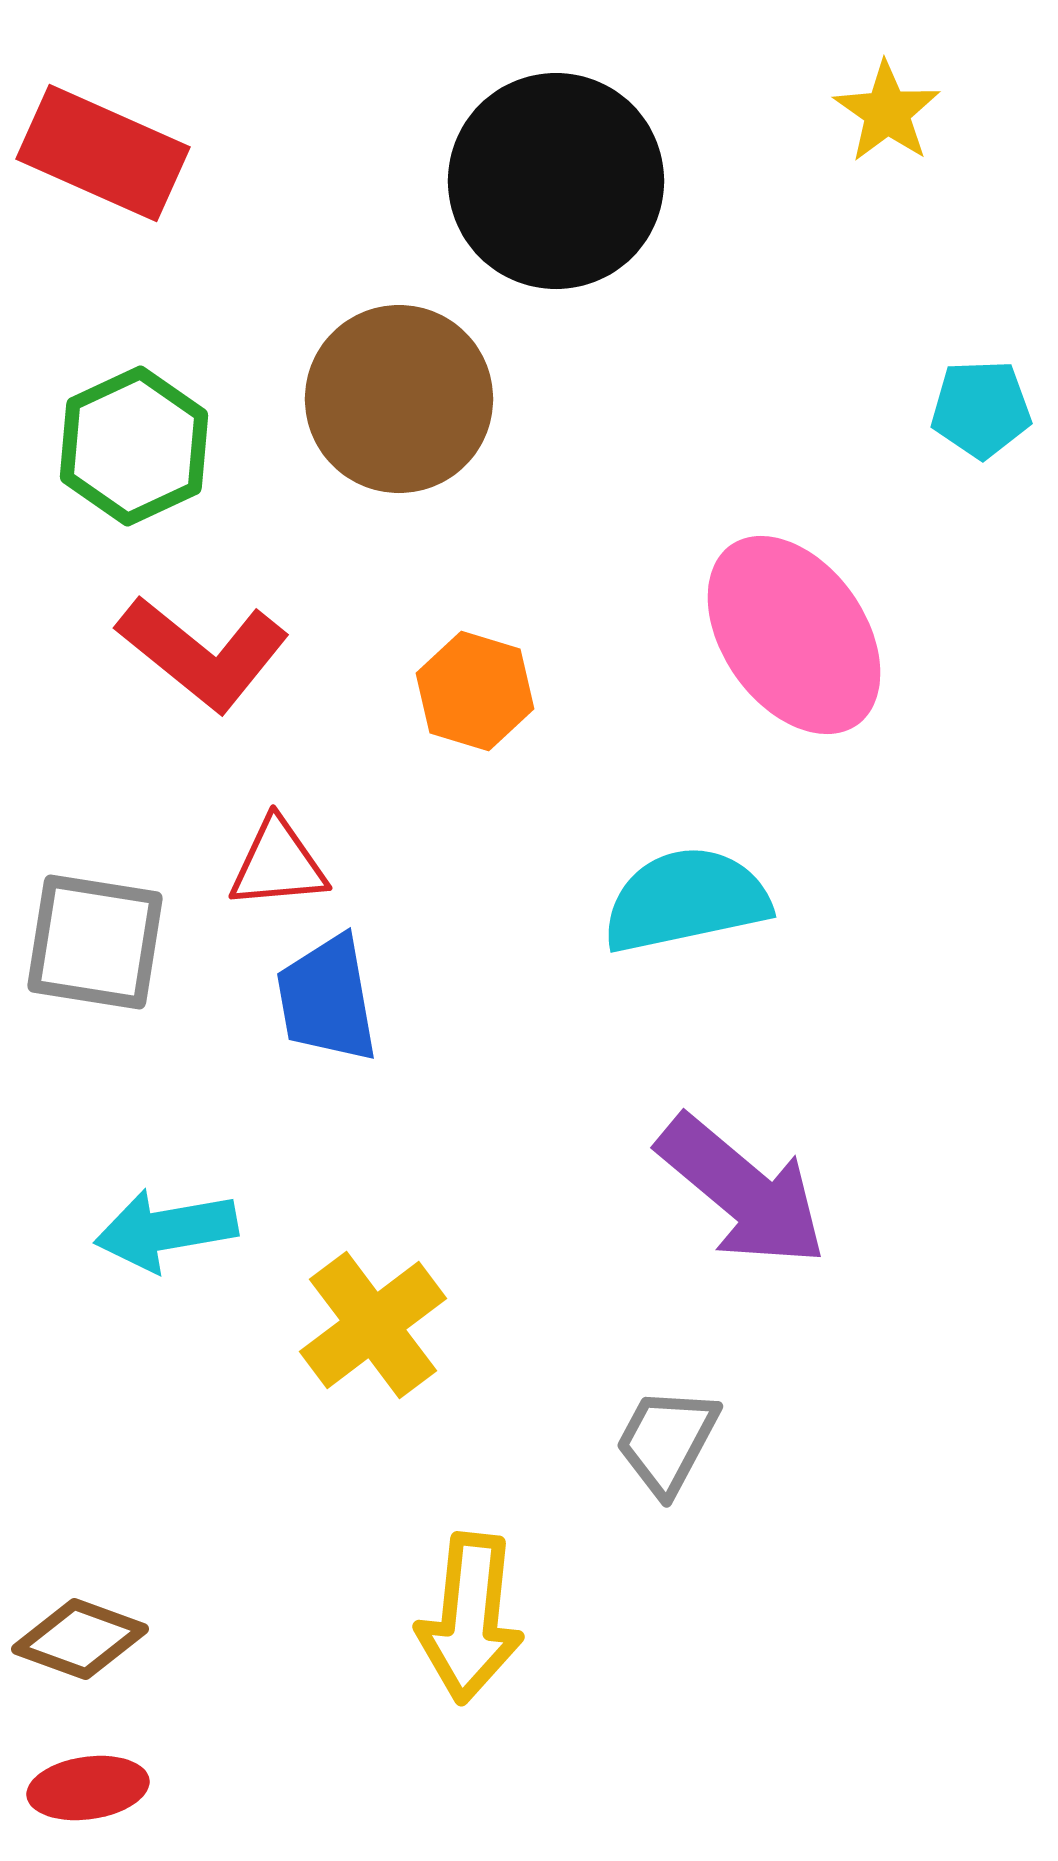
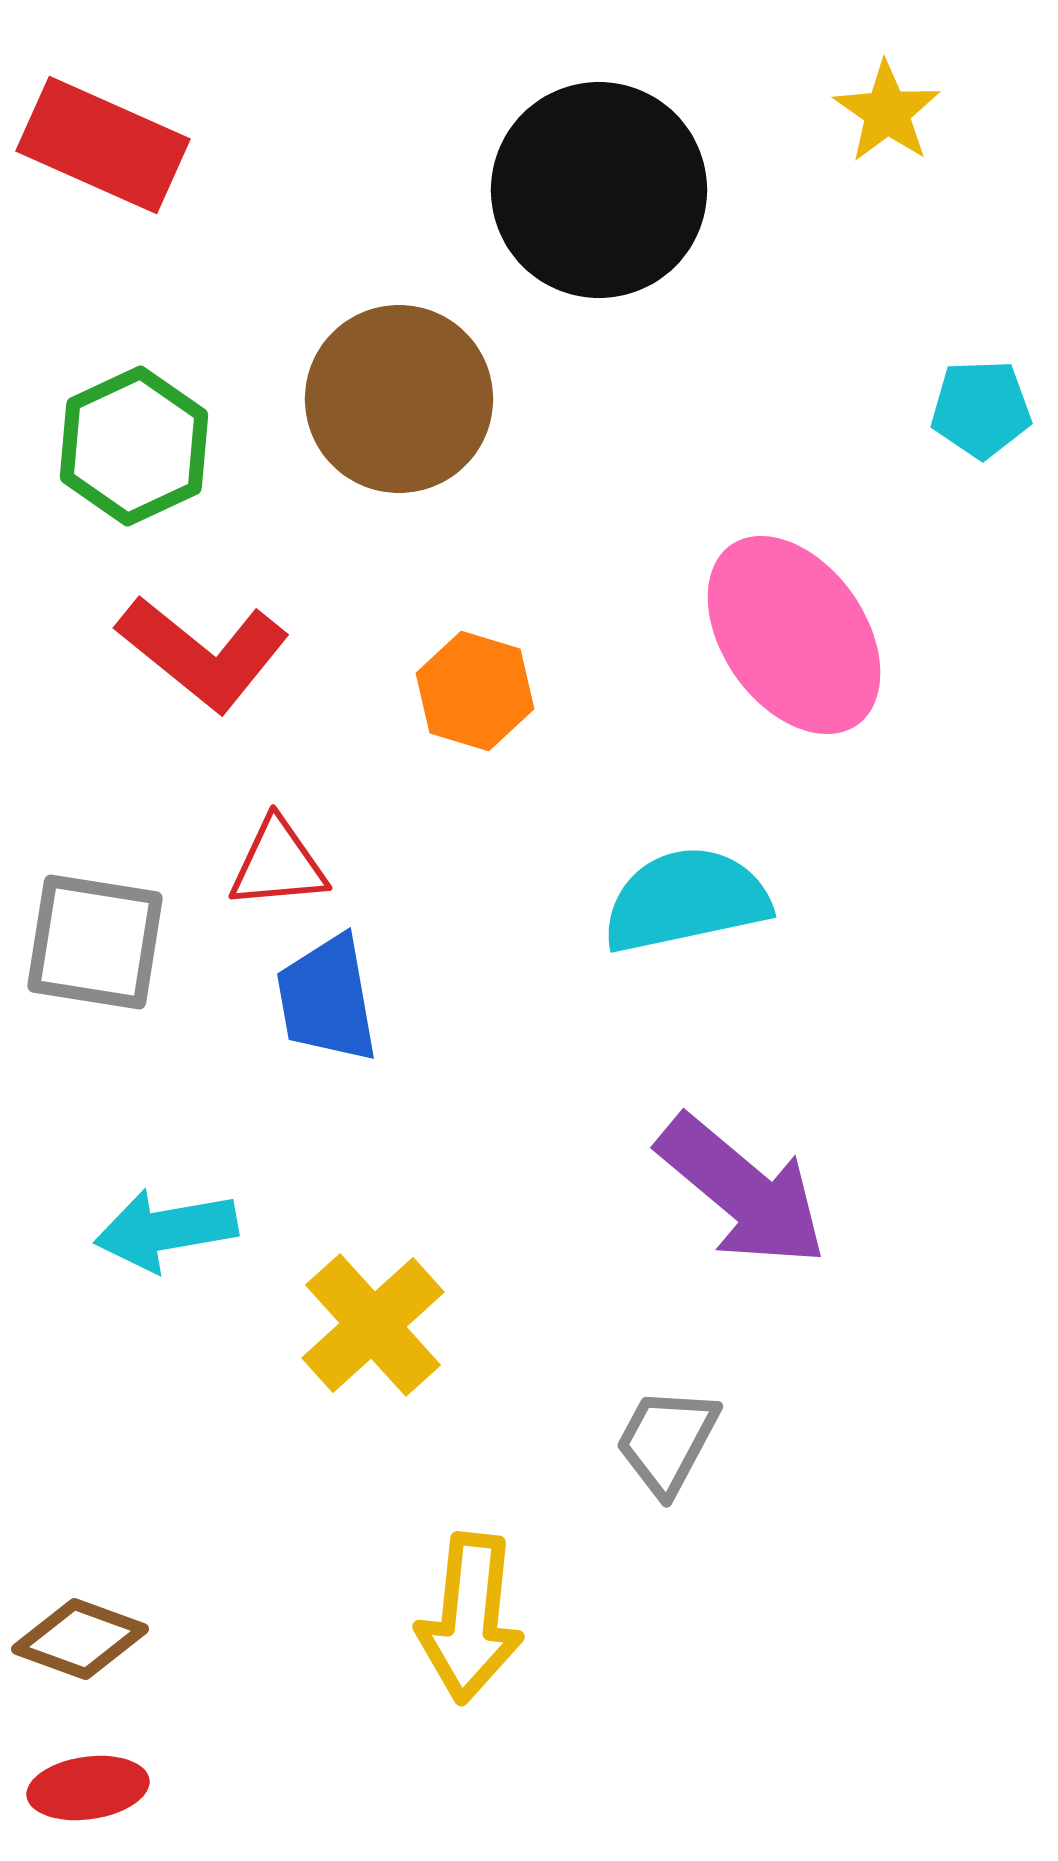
red rectangle: moved 8 px up
black circle: moved 43 px right, 9 px down
yellow cross: rotated 5 degrees counterclockwise
